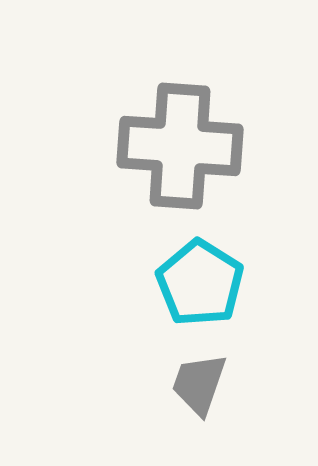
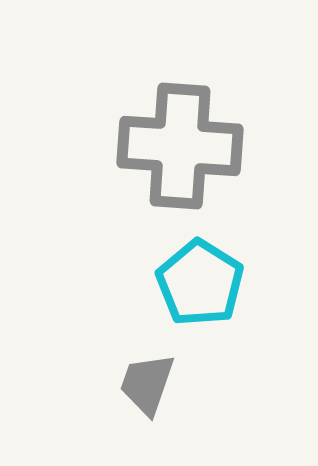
gray trapezoid: moved 52 px left
